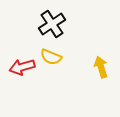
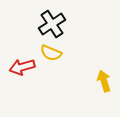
yellow semicircle: moved 4 px up
yellow arrow: moved 3 px right, 14 px down
